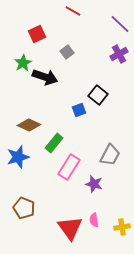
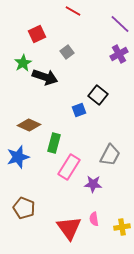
green rectangle: rotated 24 degrees counterclockwise
purple star: moved 1 px left; rotated 12 degrees counterclockwise
pink semicircle: moved 1 px up
red triangle: moved 1 px left
